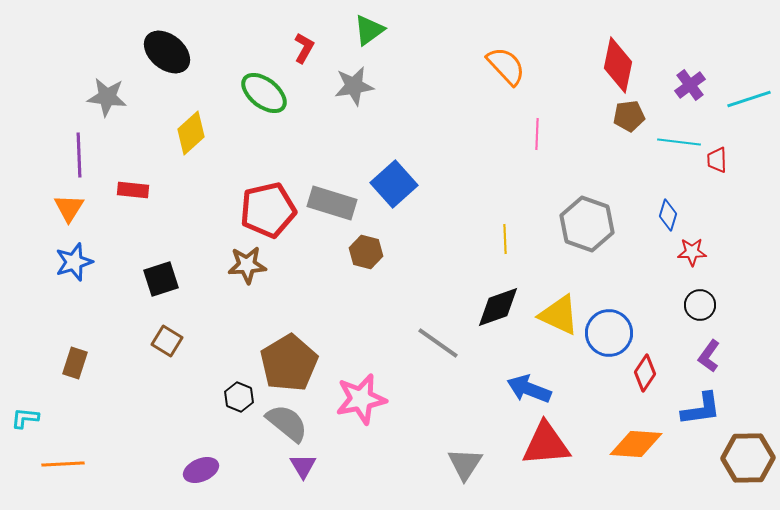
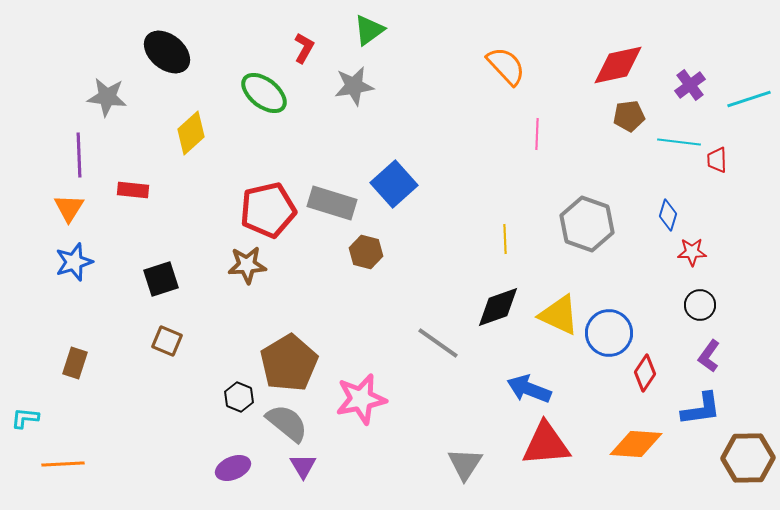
red diamond at (618, 65): rotated 66 degrees clockwise
brown square at (167, 341): rotated 8 degrees counterclockwise
purple ellipse at (201, 470): moved 32 px right, 2 px up
